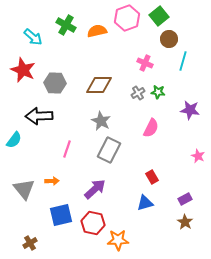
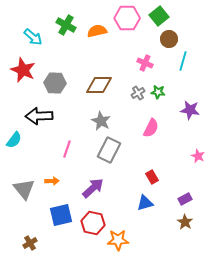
pink hexagon: rotated 20 degrees clockwise
purple arrow: moved 2 px left, 1 px up
